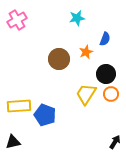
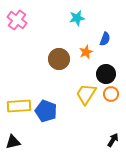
pink cross: rotated 24 degrees counterclockwise
blue pentagon: moved 1 px right, 4 px up
black arrow: moved 2 px left, 2 px up
